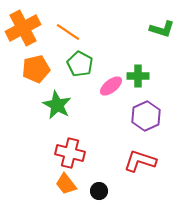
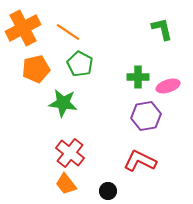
green L-shape: rotated 120 degrees counterclockwise
green cross: moved 1 px down
pink ellipse: moved 57 px right; rotated 20 degrees clockwise
green star: moved 6 px right, 2 px up; rotated 20 degrees counterclockwise
purple hexagon: rotated 16 degrees clockwise
red cross: rotated 24 degrees clockwise
red L-shape: rotated 8 degrees clockwise
black circle: moved 9 px right
